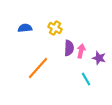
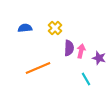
yellow cross: rotated 16 degrees clockwise
orange line: rotated 25 degrees clockwise
